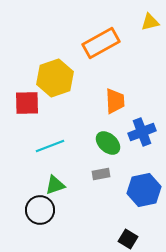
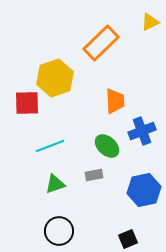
yellow triangle: rotated 12 degrees counterclockwise
orange rectangle: rotated 15 degrees counterclockwise
blue cross: moved 1 px up
green ellipse: moved 1 px left, 3 px down
gray rectangle: moved 7 px left, 1 px down
green triangle: moved 1 px up
black circle: moved 19 px right, 21 px down
black square: rotated 36 degrees clockwise
